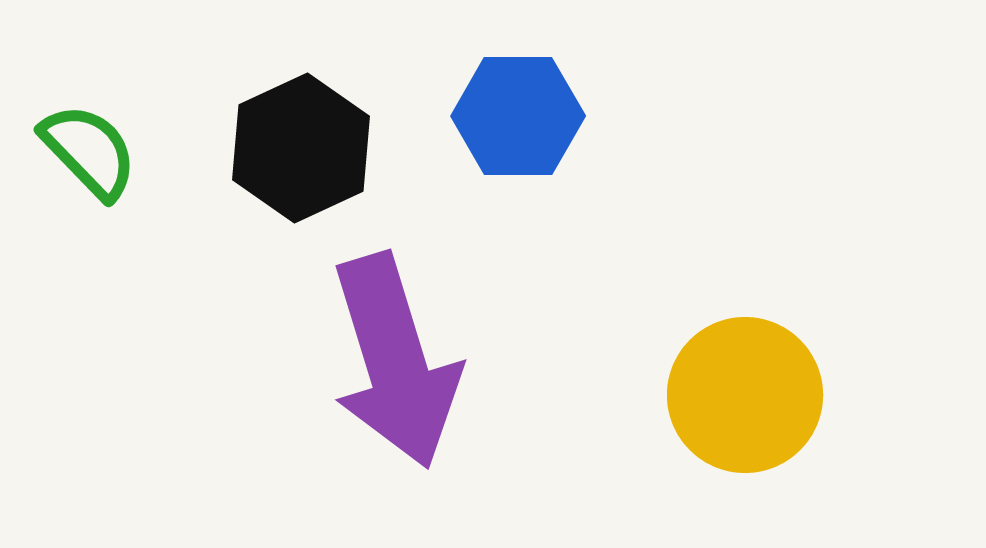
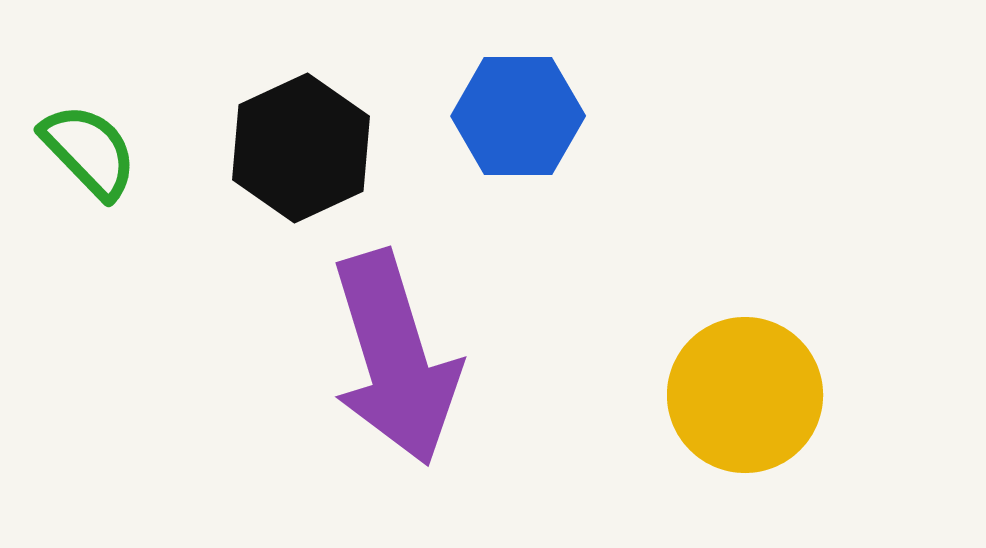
purple arrow: moved 3 px up
